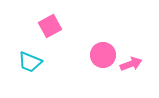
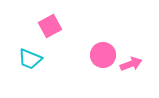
cyan trapezoid: moved 3 px up
